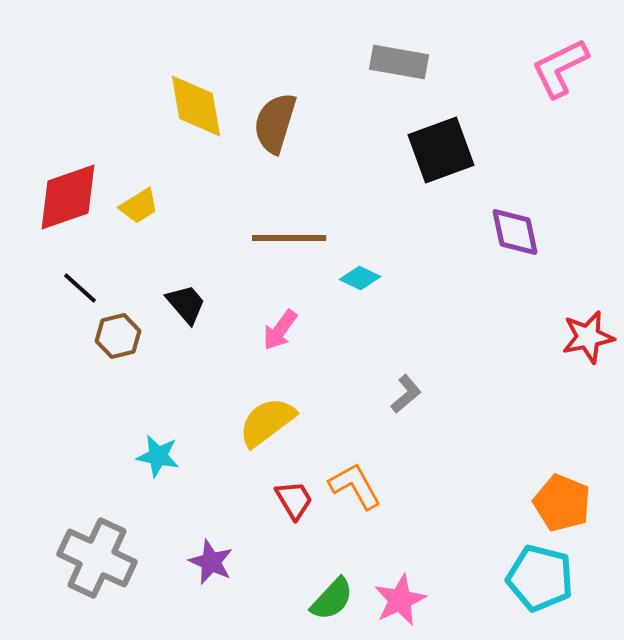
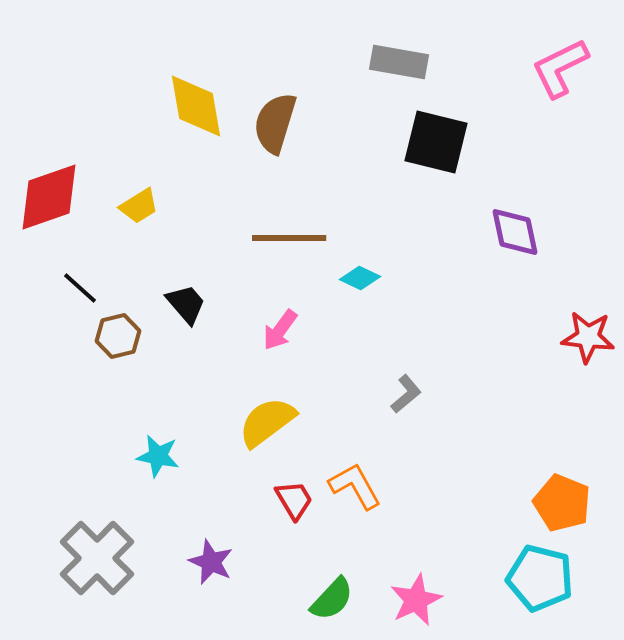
black square: moved 5 px left, 8 px up; rotated 34 degrees clockwise
red diamond: moved 19 px left
red star: rotated 18 degrees clockwise
gray cross: rotated 20 degrees clockwise
pink star: moved 16 px right
